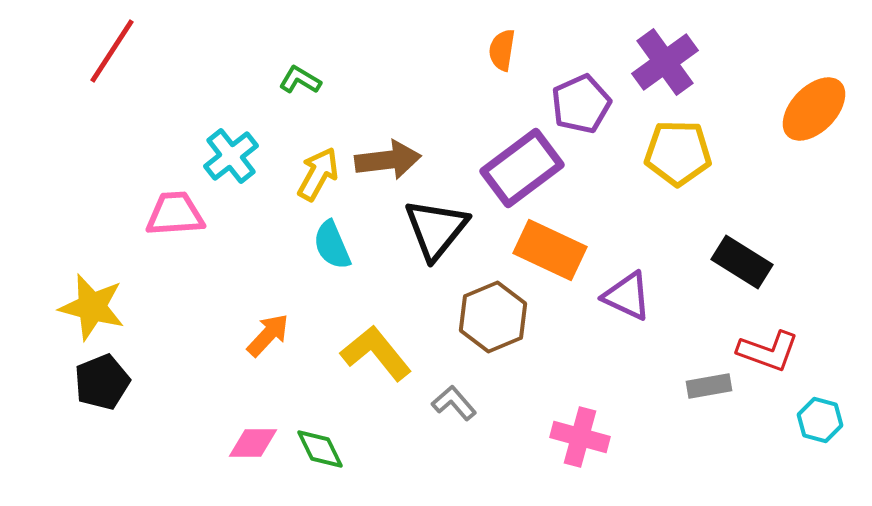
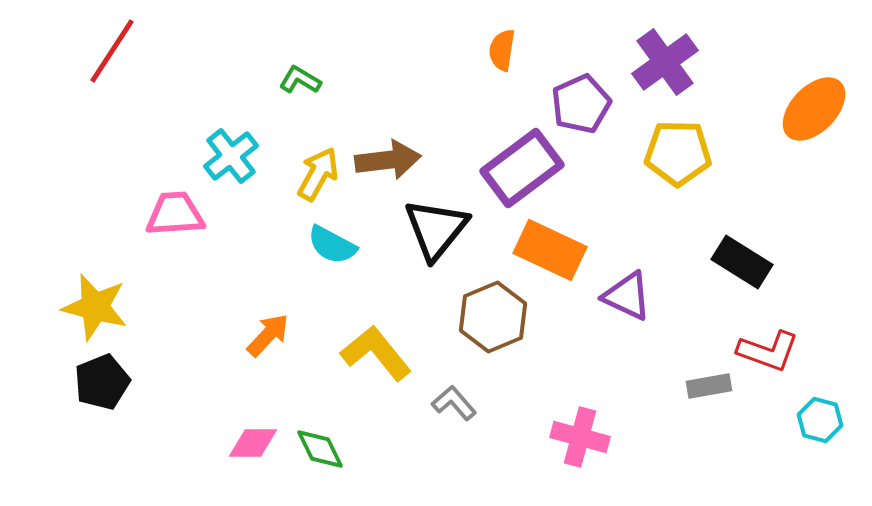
cyan semicircle: rotated 39 degrees counterclockwise
yellow star: moved 3 px right
